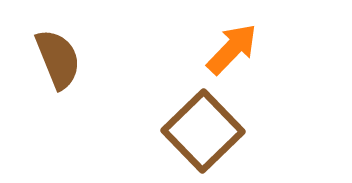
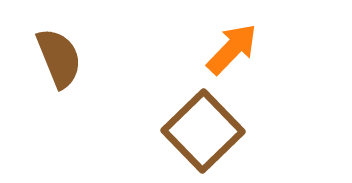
brown semicircle: moved 1 px right, 1 px up
